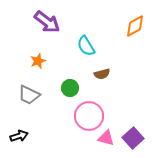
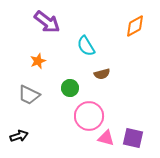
purple square: rotated 35 degrees counterclockwise
